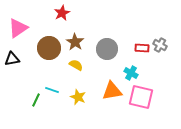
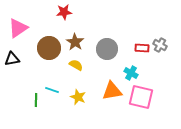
red star: moved 2 px right, 1 px up; rotated 21 degrees clockwise
green line: rotated 24 degrees counterclockwise
